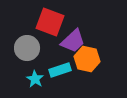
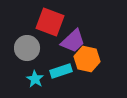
cyan rectangle: moved 1 px right, 1 px down
